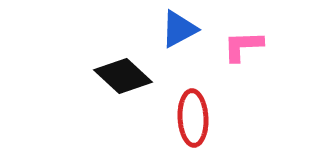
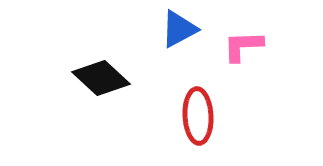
black diamond: moved 22 px left, 2 px down
red ellipse: moved 5 px right, 2 px up
